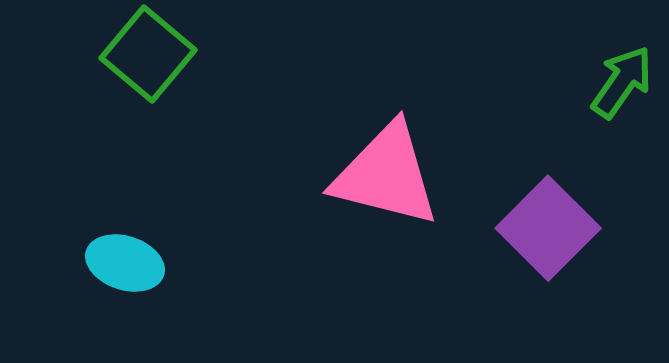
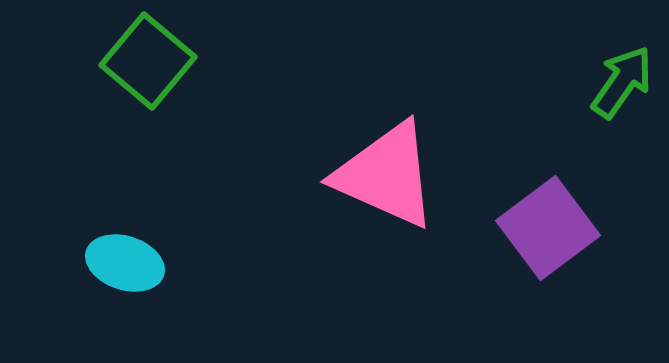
green square: moved 7 px down
pink triangle: rotated 10 degrees clockwise
purple square: rotated 8 degrees clockwise
